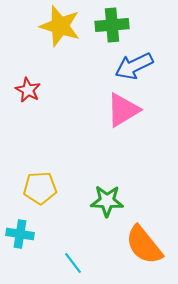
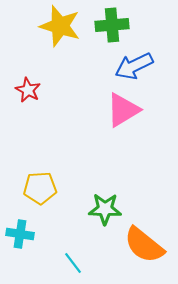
green star: moved 2 px left, 8 px down
orange semicircle: rotated 12 degrees counterclockwise
